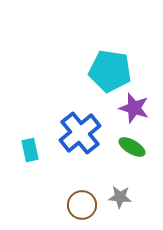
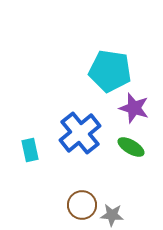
green ellipse: moved 1 px left
gray star: moved 8 px left, 18 px down
